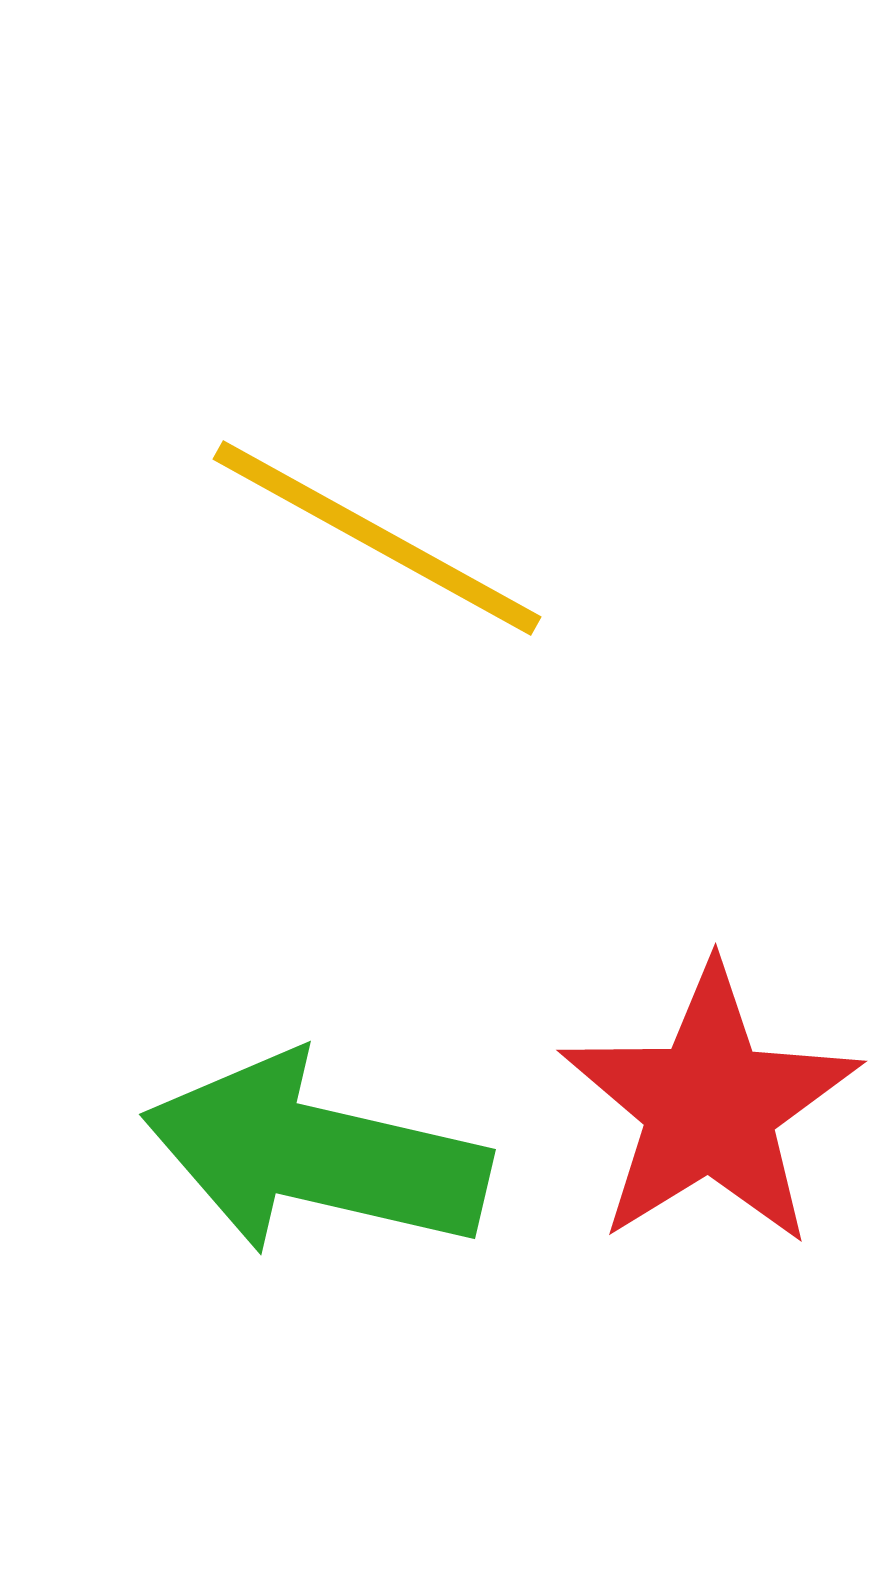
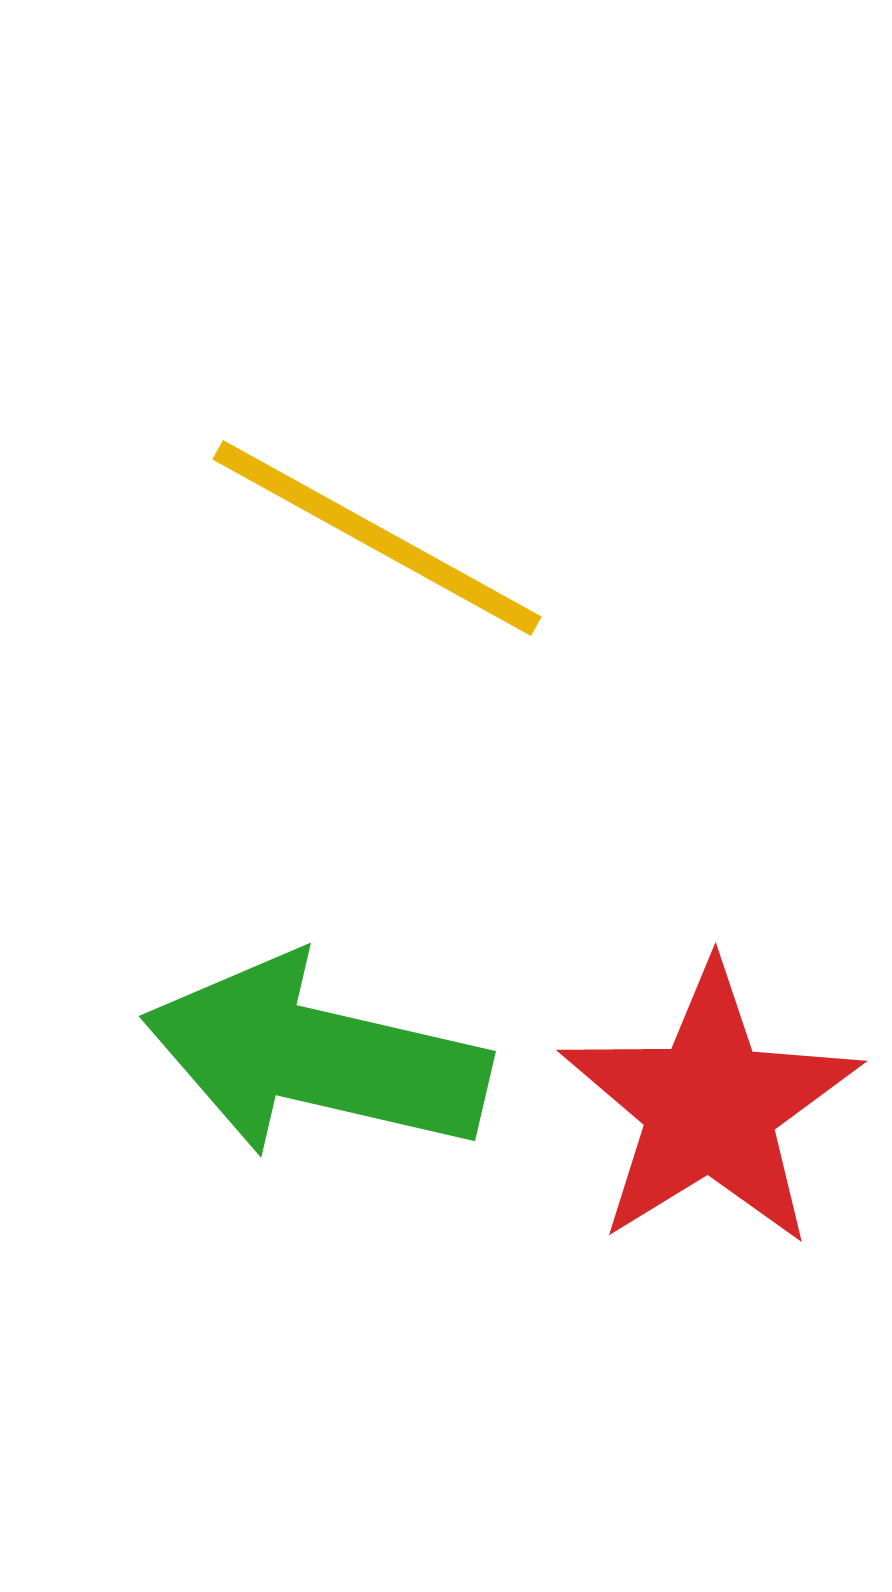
green arrow: moved 98 px up
